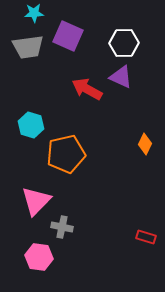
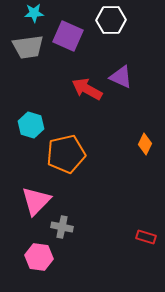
white hexagon: moved 13 px left, 23 px up
